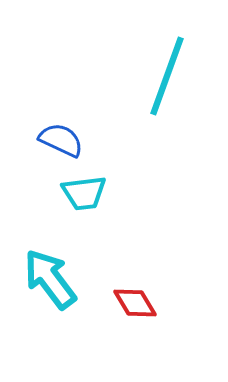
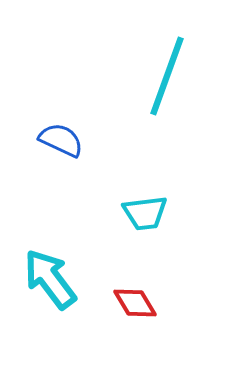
cyan trapezoid: moved 61 px right, 20 px down
